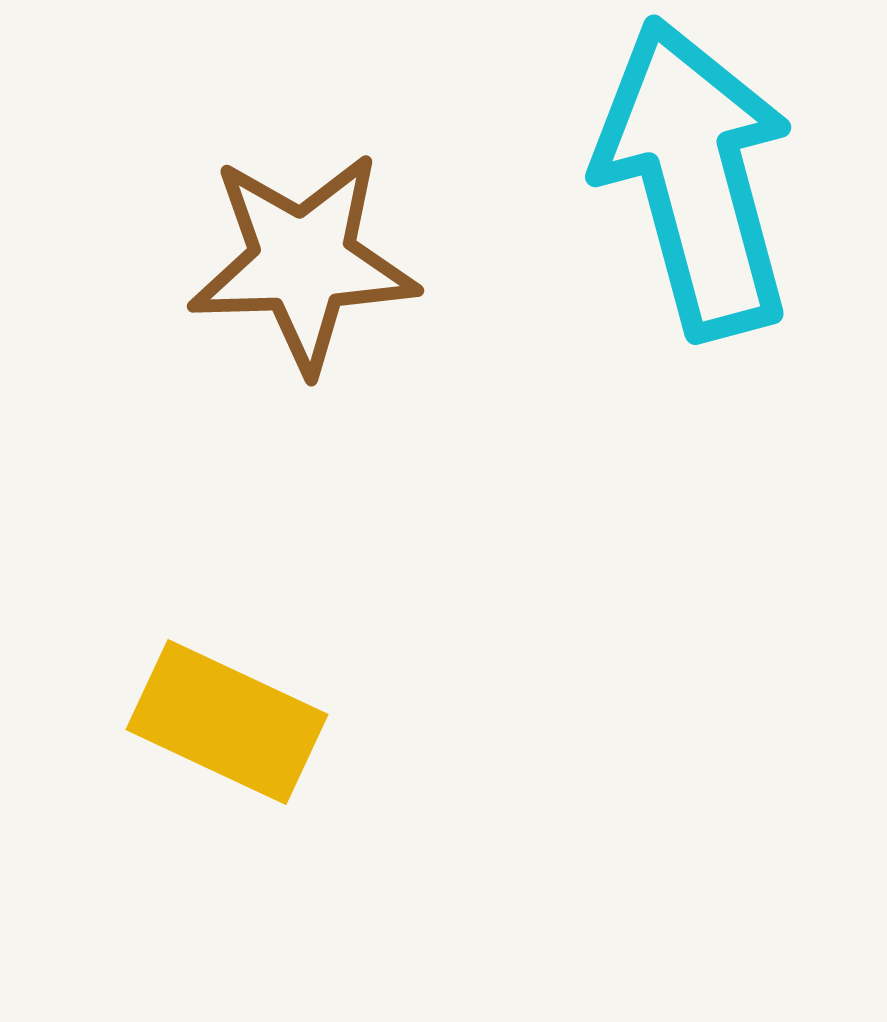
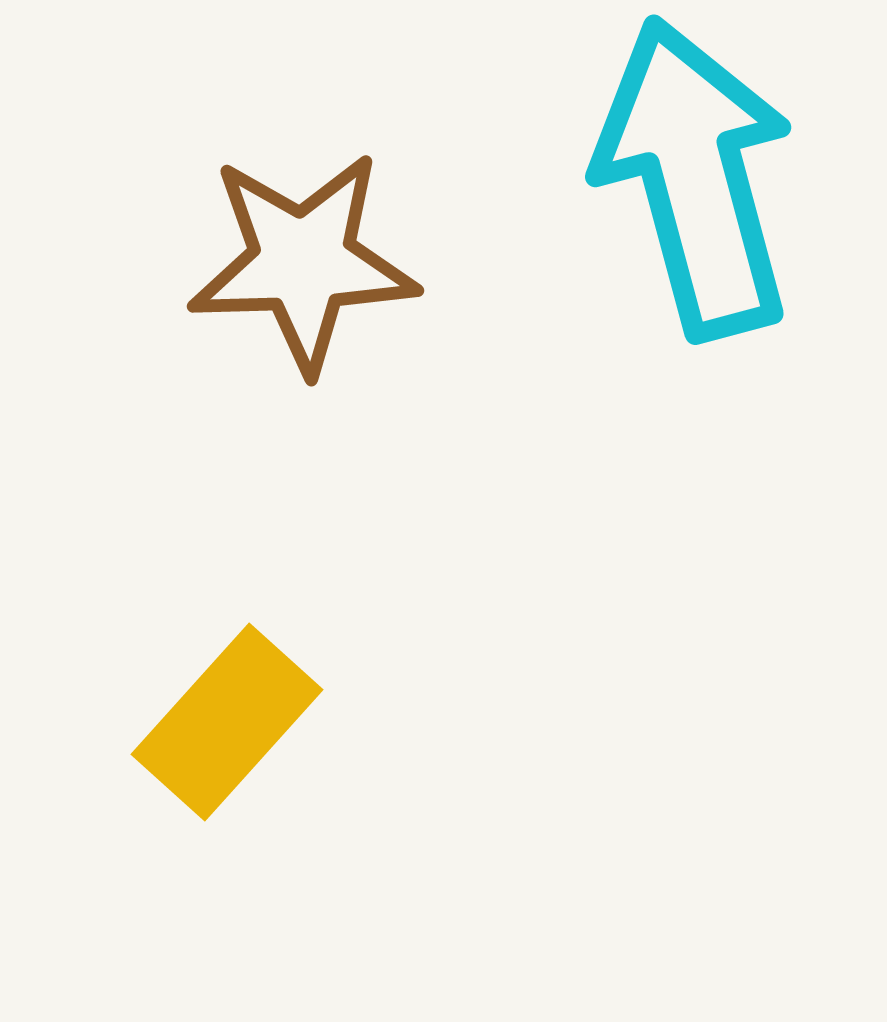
yellow rectangle: rotated 73 degrees counterclockwise
